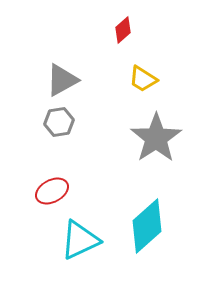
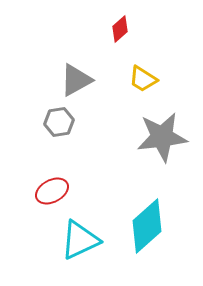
red diamond: moved 3 px left, 1 px up
gray triangle: moved 14 px right
gray star: moved 6 px right, 1 px up; rotated 27 degrees clockwise
